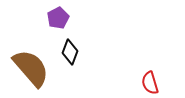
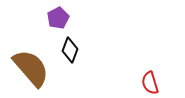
black diamond: moved 2 px up
